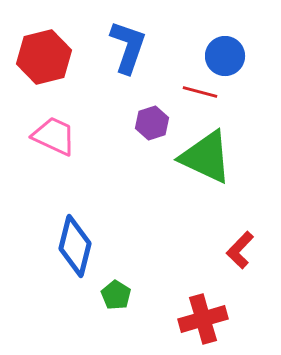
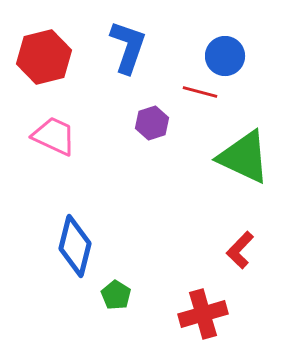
green triangle: moved 38 px right
red cross: moved 5 px up
